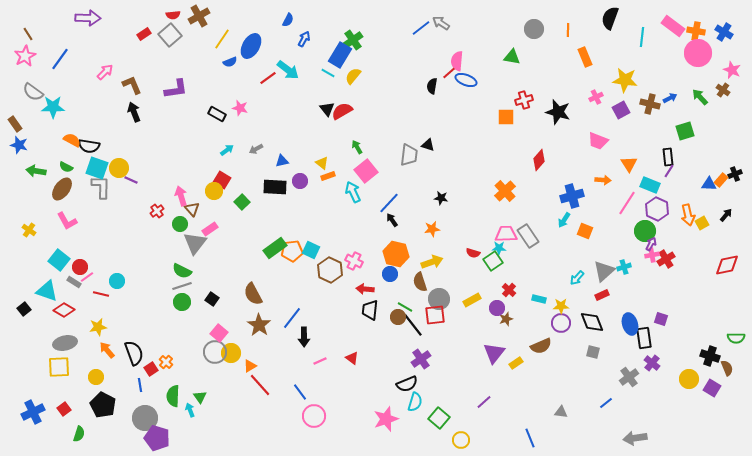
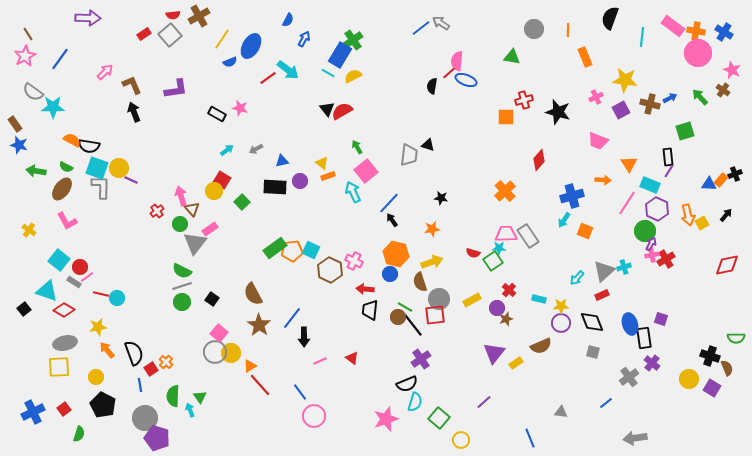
yellow semicircle at (353, 76): rotated 24 degrees clockwise
cyan circle at (117, 281): moved 17 px down
